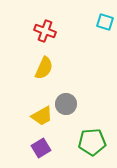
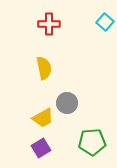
cyan square: rotated 24 degrees clockwise
red cross: moved 4 px right, 7 px up; rotated 20 degrees counterclockwise
yellow semicircle: rotated 35 degrees counterclockwise
gray circle: moved 1 px right, 1 px up
yellow trapezoid: moved 1 px right, 2 px down
